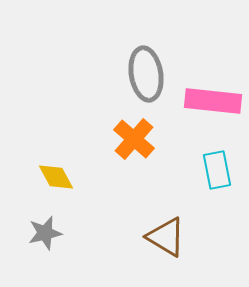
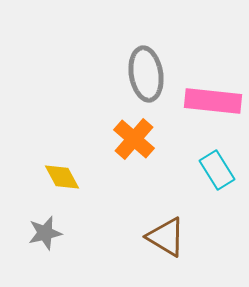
cyan rectangle: rotated 21 degrees counterclockwise
yellow diamond: moved 6 px right
